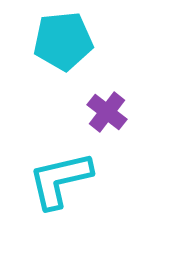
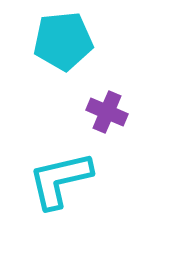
purple cross: rotated 15 degrees counterclockwise
